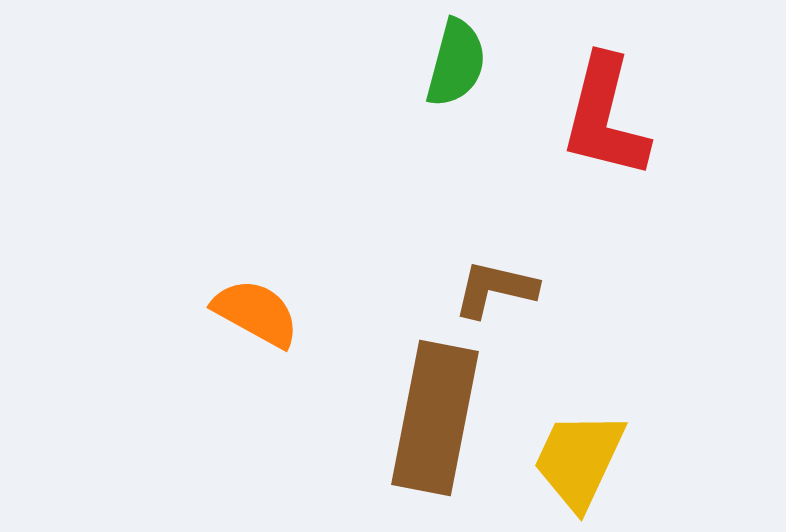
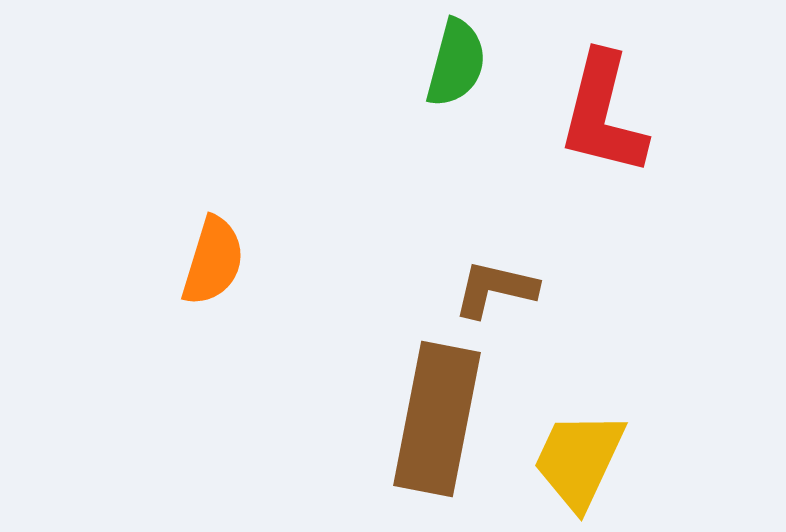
red L-shape: moved 2 px left, 3 px up
orange semicircle: moved 43 px left, 52 px up; rotated 78 degrees clockwise
brown rectangle: moved 2 px right, 1 px down
